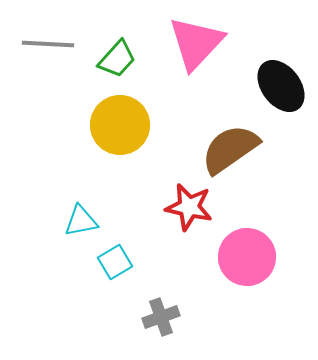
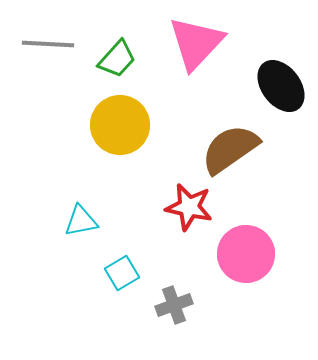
pink circle: moved 1 px left, 3 px up
cyan square: moved 7 px right, 11 px down
gray cross: moved 13 px right, 12 px up
